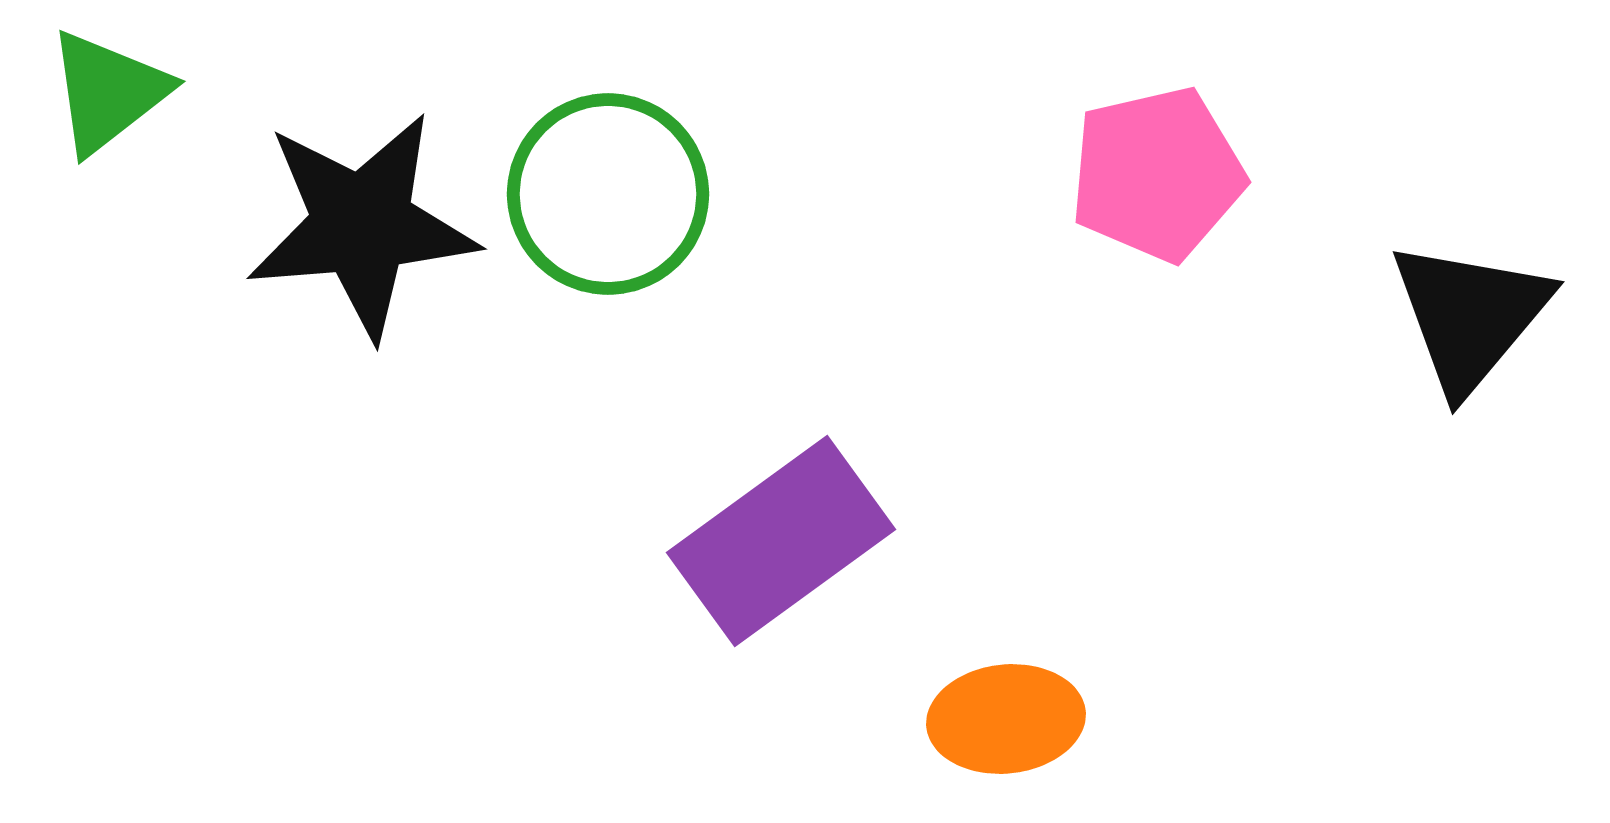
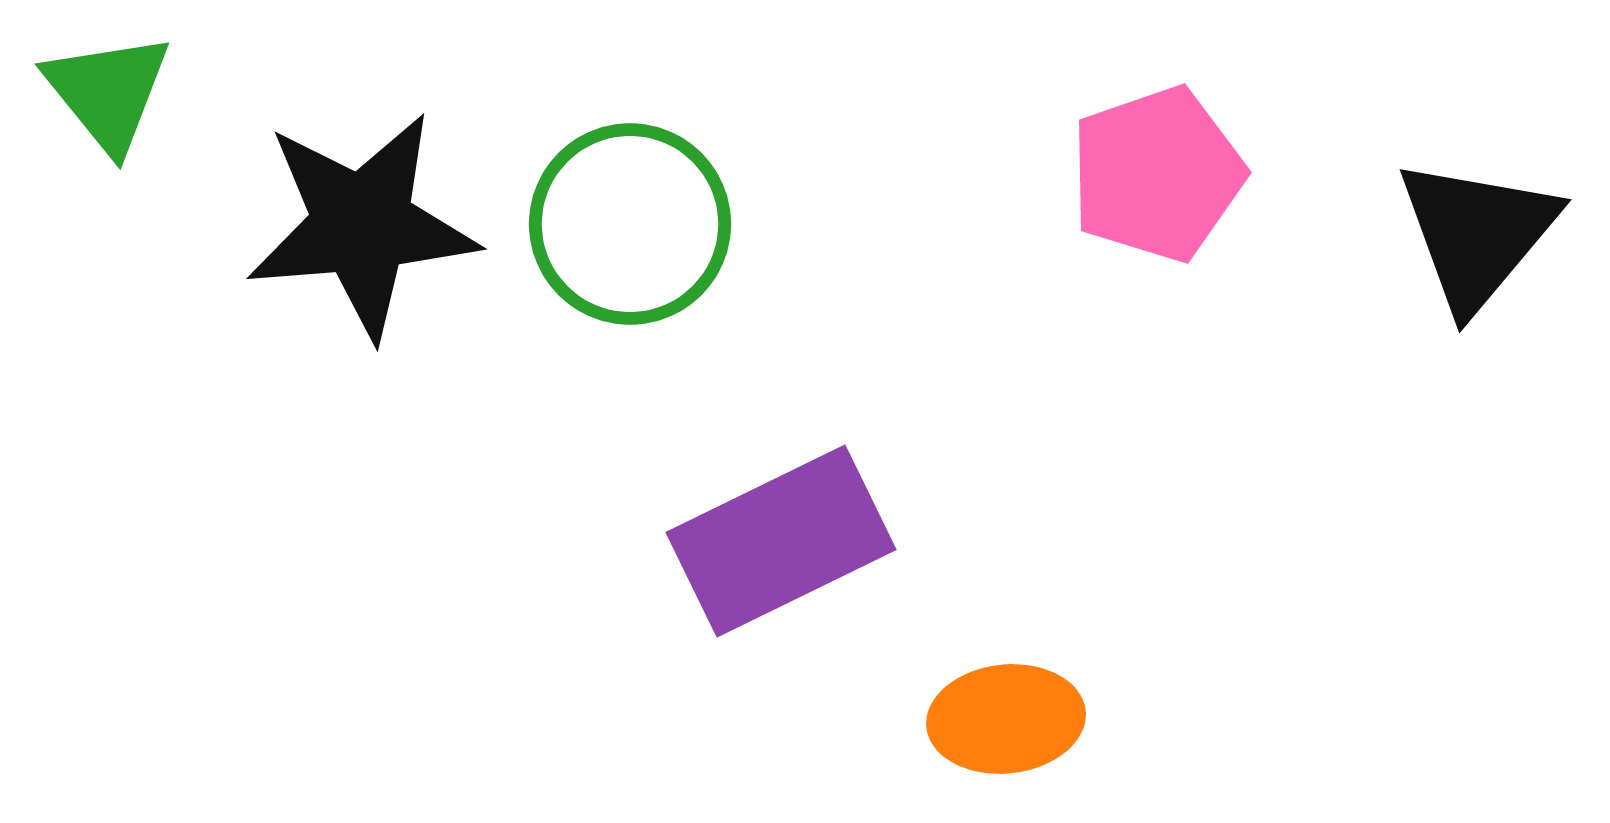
green triangle: rotated 31 degrees counterclockwise
pink pentagon: rotated 6 degrees counterclockwise
green circle: moved 22 px right, 30 px down
black triangle: moved 7 px right, 82 px up
purple rectangle: rotated 10 degrees clockwise
